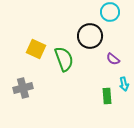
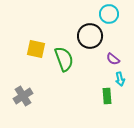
cyan circle: moved 1 px left, 2 px down
yellow square: rotated 12 degrees counterclockwise
cyan arrow: moved 4 px left, 5 px up
gray cross: moved 8 px down; rotated 18 degrees counterclockwise
